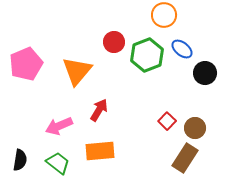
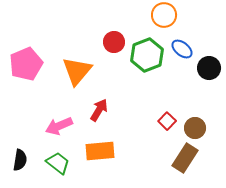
black circle: moved 4 px right, 5 px up
